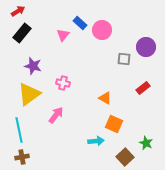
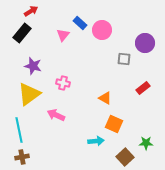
red arrow: moved 13 px right
purple circle: moved 1 px left, 4 px up
pink arrow: rotated 102 degrees counterclockwise
green star: rotated 24 degrees counterclockwise
